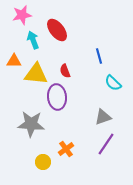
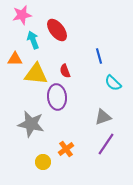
orange triangle: moved 1 px right, 2 px up
gray star: rotated 8 degrees clockwise
